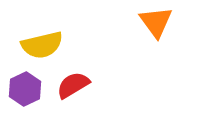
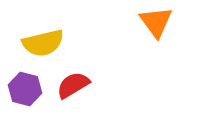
yellow semicircle: moved 1 px right, 2 px up
purple hexagon: rotated 20 degrees counterclockwise
